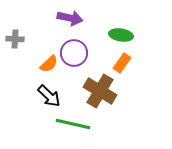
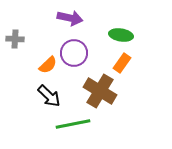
orange semicircle: moved 1 px left, 1 px down
green line: rotated 24 degrees counterclockwise
